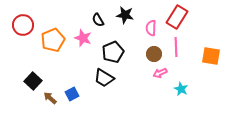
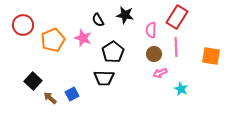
pink semicircle: moved 2 px down
black pentagon: rotated 10 degrees counterclockwise
black trapezoid: rotated 30 degrees counterclockwise
